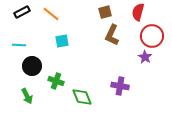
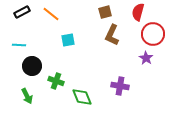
red circle: moved 1 px right, 2 px up
cyan square: moved 6 px right, 1 px up
purple star: moved 1 px right, 1 px down
